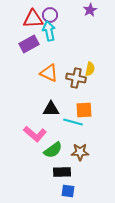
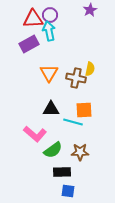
orange triangle: rotated 36 degrees clockwise
